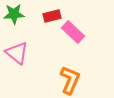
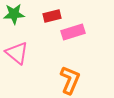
pink rectangle: rotated 60 degrees counterclockwise
